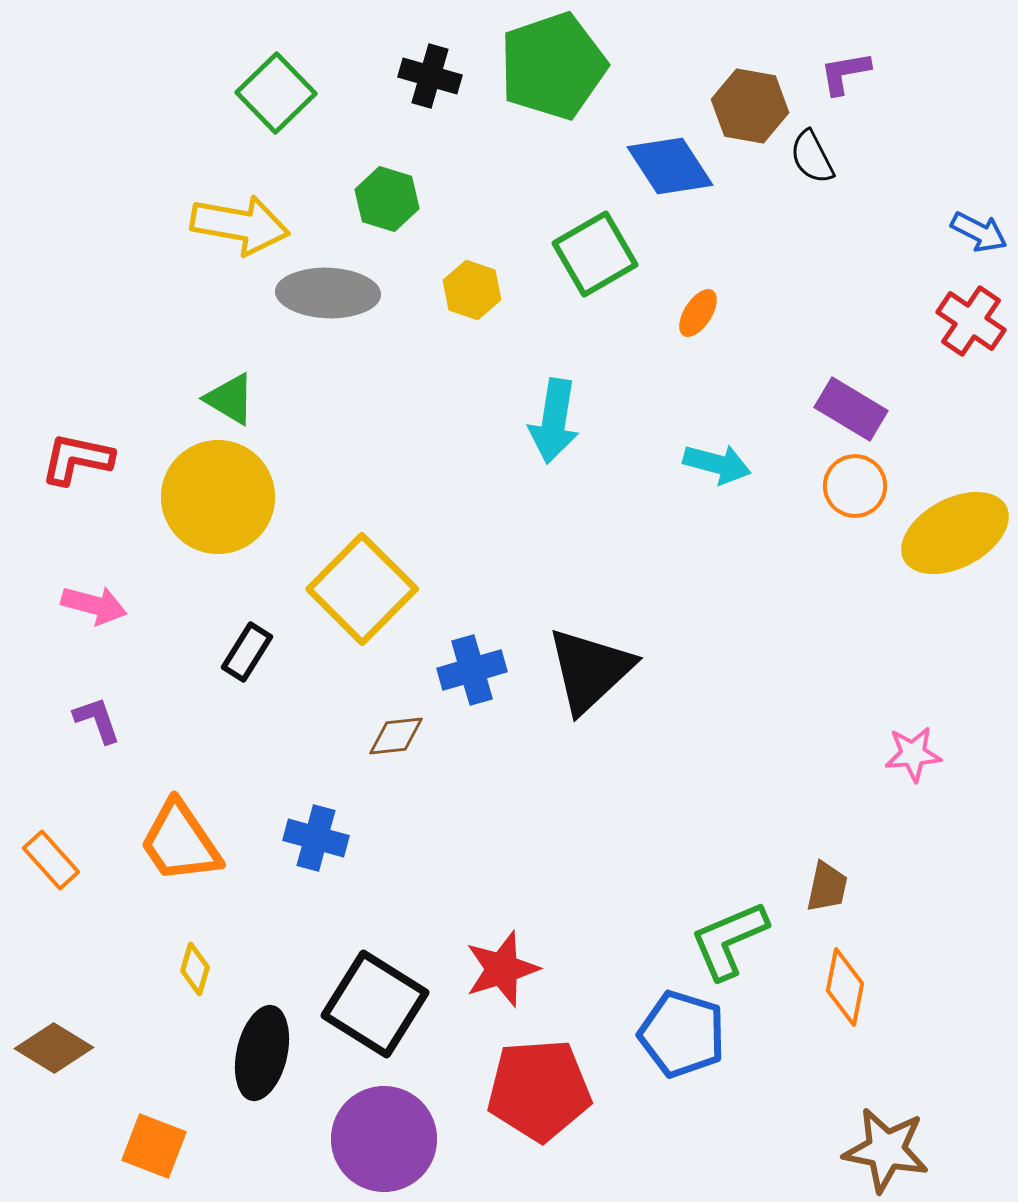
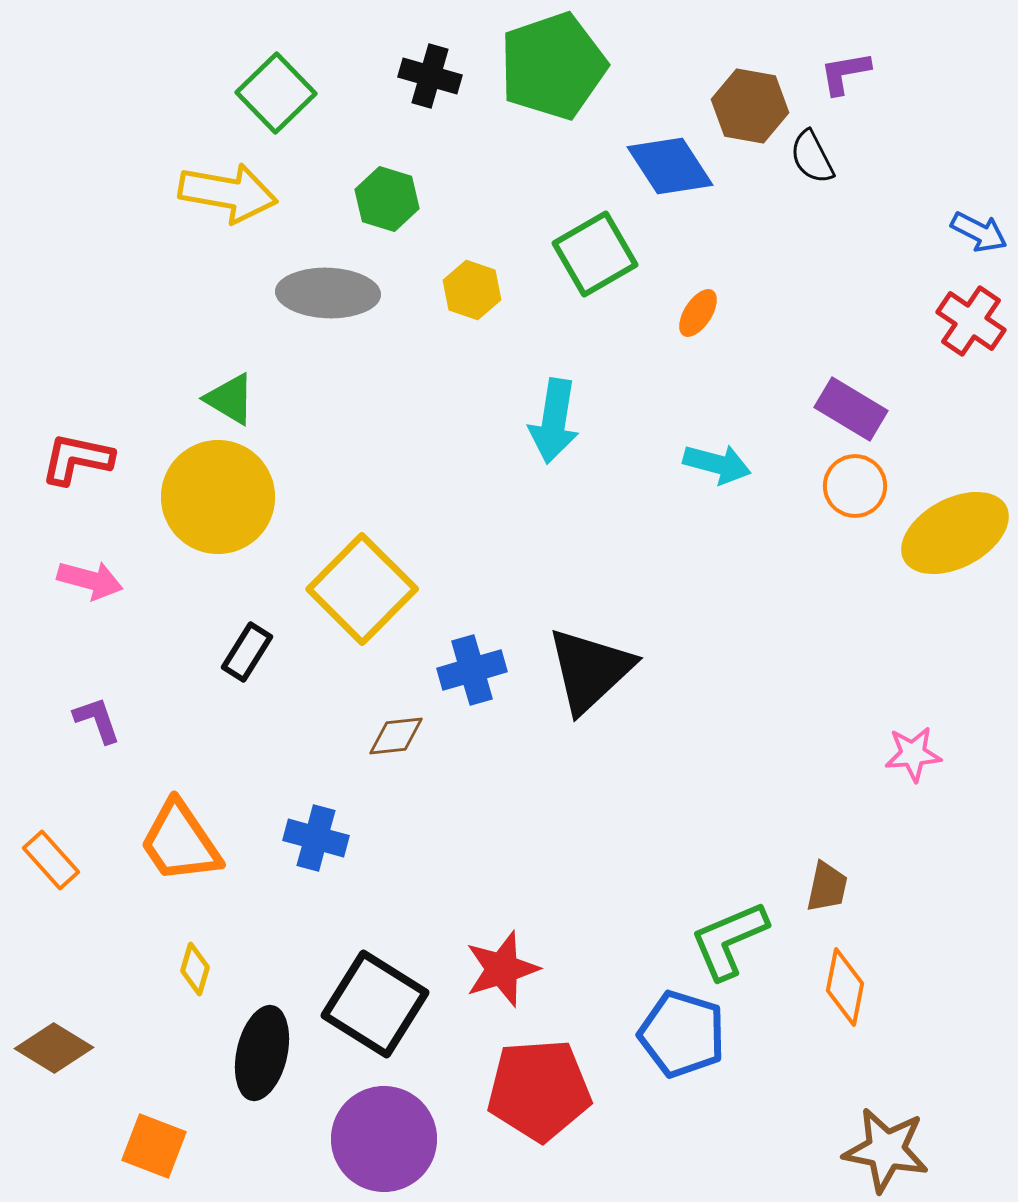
yellow arrow at (240, 225): moved 12 px left, 32 px up
pink arrow at (94, 605): moved 4 px left, 25 px up
